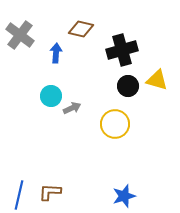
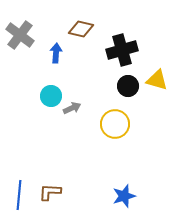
blue line: rotated 8 degrees counterclockwise
